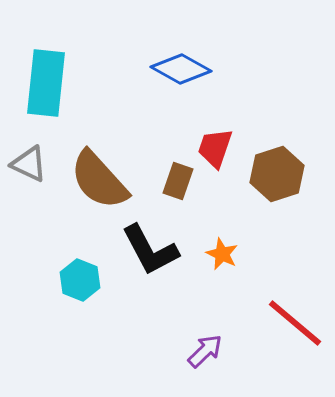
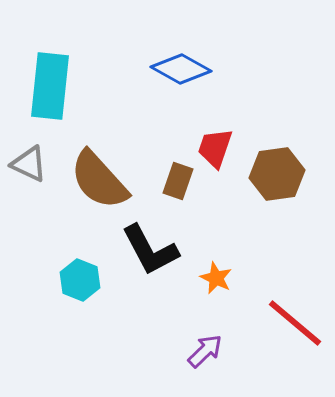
cyan rectangle: moved 4 px right, 3 px down
brown hexagon: rotated 10 degrees clockwise
orange star: moved 6 px left, 24 px down
